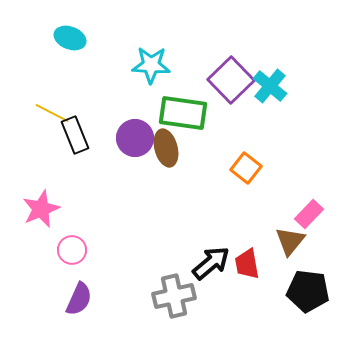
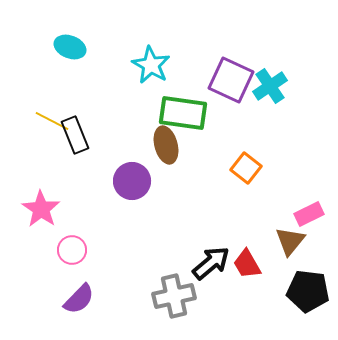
cyan ellipse: moved 9 px down
cyan star: rotated 27 degrees clockwise
purple square: rotated 21 degrees counterclockwise
cyan cross: rotated 16 degrees clockwise
yellow line: moved 8 px down
purple circle: moved 3 px left, 43 px down
brown ellipse: moved 3 px up
pink star: rotated 15 degrees counterclockwise
pink rectangle: rotated 20 degrees clockwise
red trapezoid: rotated 20 degrees counterclockwise
purple semicircle: rotated 20 degrees clockwise
